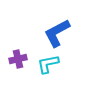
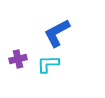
cyan L-shape: rotated 10 degrees clockwise
